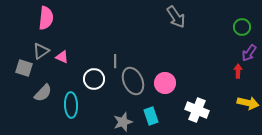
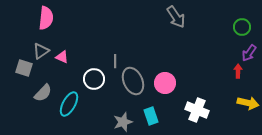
cyan ellipse: moved 2 px left, 1 px up; rotated 30 degrees clockwise
